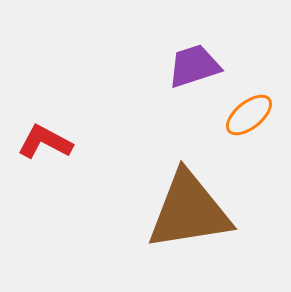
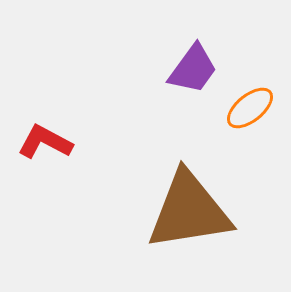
purple trapezoid: moved 1 px left, 3 px down; rotated 144 degrees clockwise
orange ellipse: moved 1 px right, 7 px up
